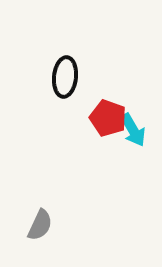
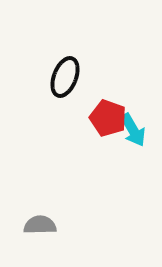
black ellipse: rotated 15 degrees clockwise
gray semicircle: rotated 116 degrees counterclockwise
